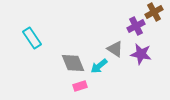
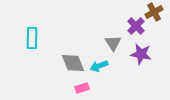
purple cross: rotated 18 degrees counterclockwise
cyan rectangle: rotated 35 degrees clockwise
gray triangle: moved 2 px left, 6 px up; rotated 24 degrees clockwise
cyan arrow: rotated 18 degrees clockwise
pink rectangle: moved 2 px right, 2 px down
